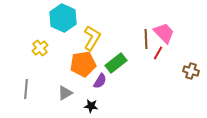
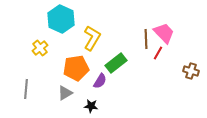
cyan hexagon: moved 2 px left, 1 px down
orange pentagon: moved 7 px left, 4 px down
